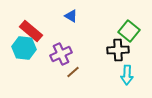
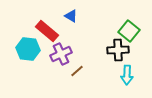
red rectangle: moved 16 px right
cyan hexagon: moved 4 px right, 1 px down
brown line: moved 4 px right, 1 px up
